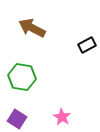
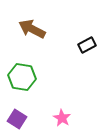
brown arrow: moved 1 px down
pink star: moved 1 px down
